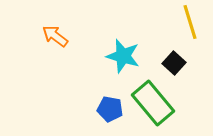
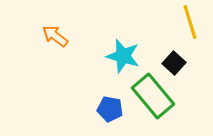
green rectangle: moved 7 px up
